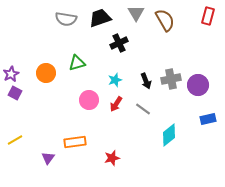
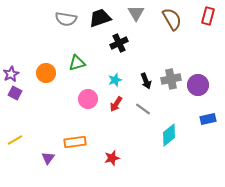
brown semicircle: moved 7 px right, 1 px up
pink circle: moved 1 px left, 1 px up
